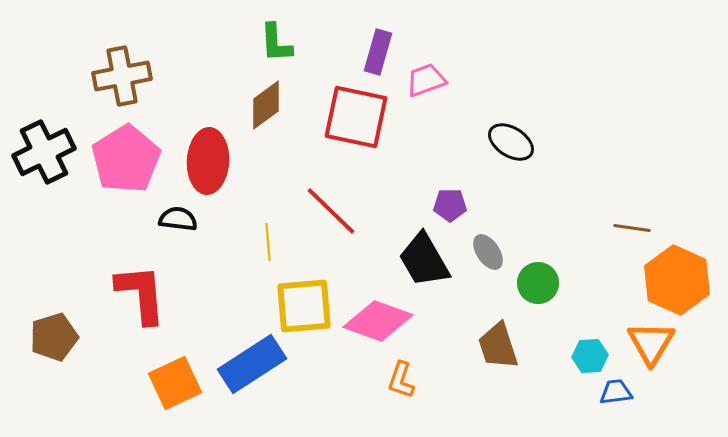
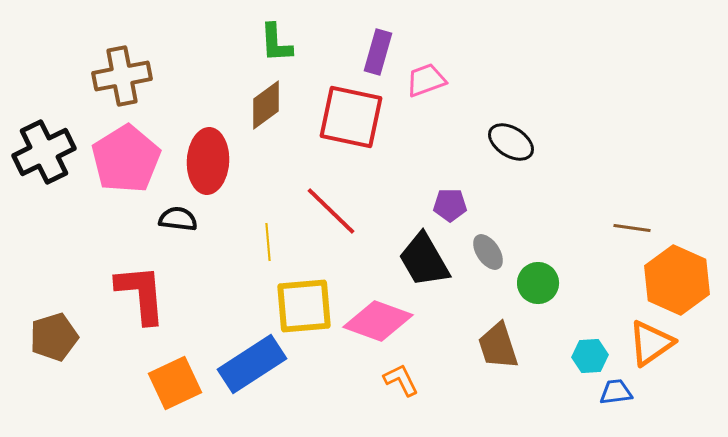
red square: moved 5 px left
orange triangle: rotated 24 degrees clockwise
orange L-shape: rotated 135 degrees clockwise
